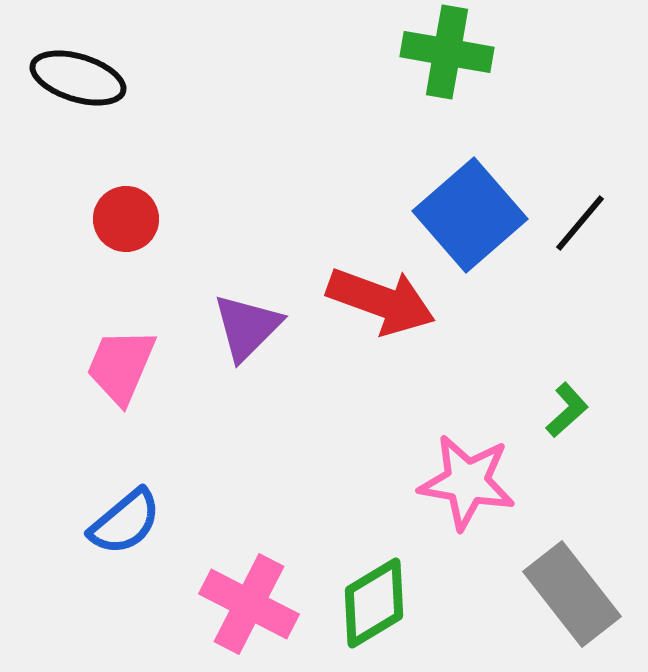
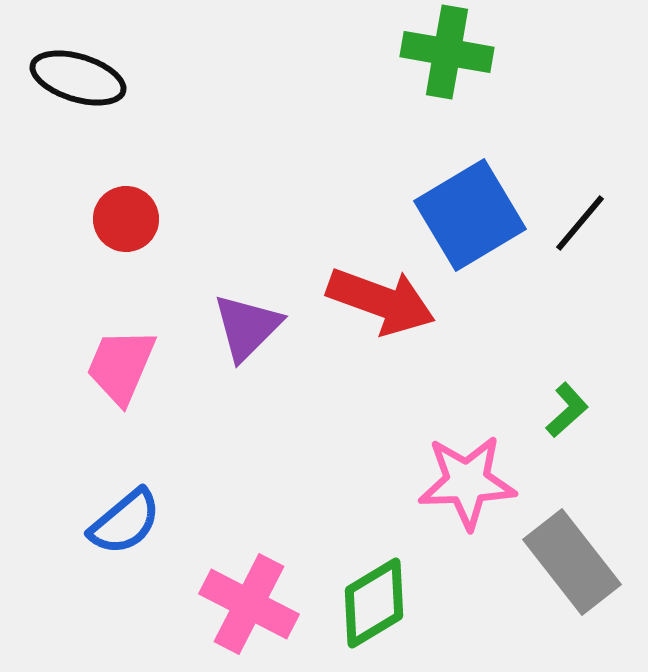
blue square: rotated 10 degrees clockwise
pink star: rotated 12 degrees counterclockwise
gray rectangle: moved 32 px up
